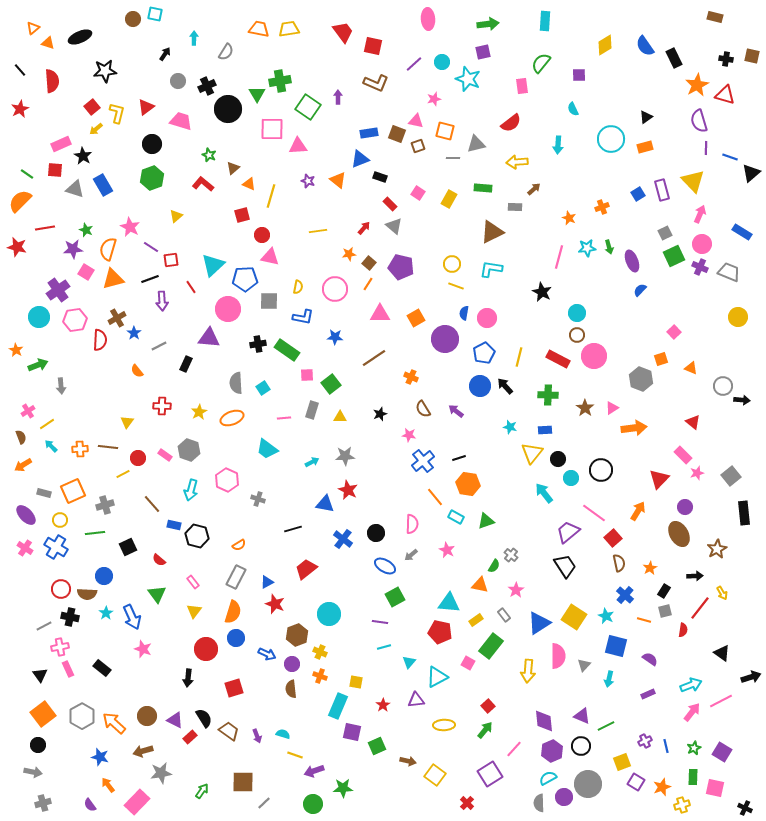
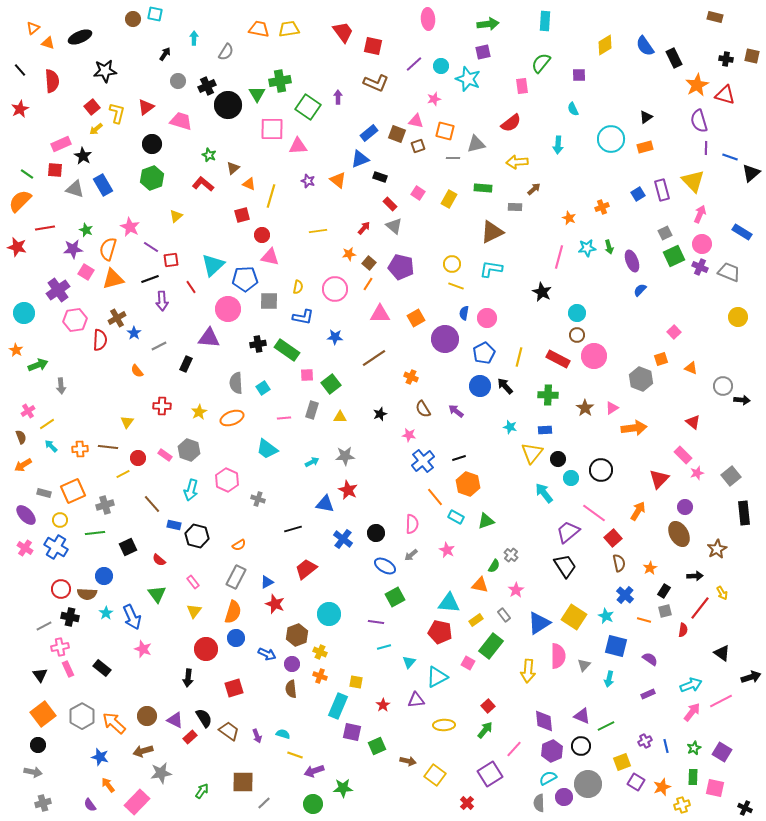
cyan circle at (442, 62): moved 1 px left, 4 px down
black circle at (228, 109): moved 4 px up
blue rectangle at (369, 133): rotated 30 degrees counterclockwise
cyan circle at (39, 317): moved 15 px left, 4 px up
orange hexagon at (468, 484): rotated 10 degrees clockwise
purple line at (380, 622): moved 4 px left
